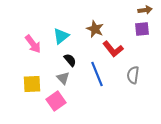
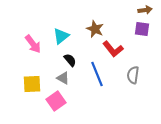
purple square: rotated 14 degrees clockwise
gray triangle: rotated 16 degrees counterclockwise
